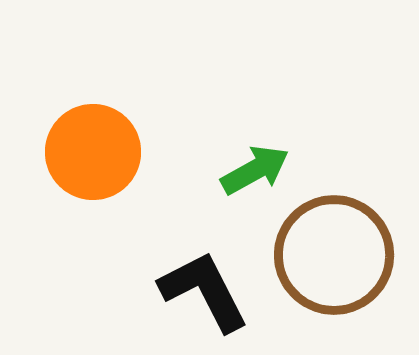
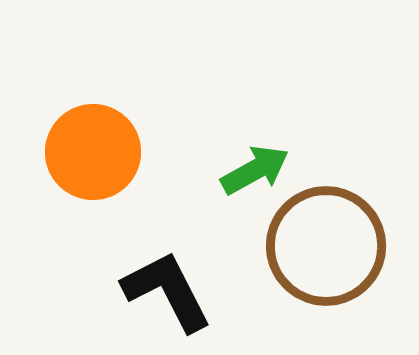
brown circle: moved 8 px left, 9 px up
black L-shape: moved 37 px left
